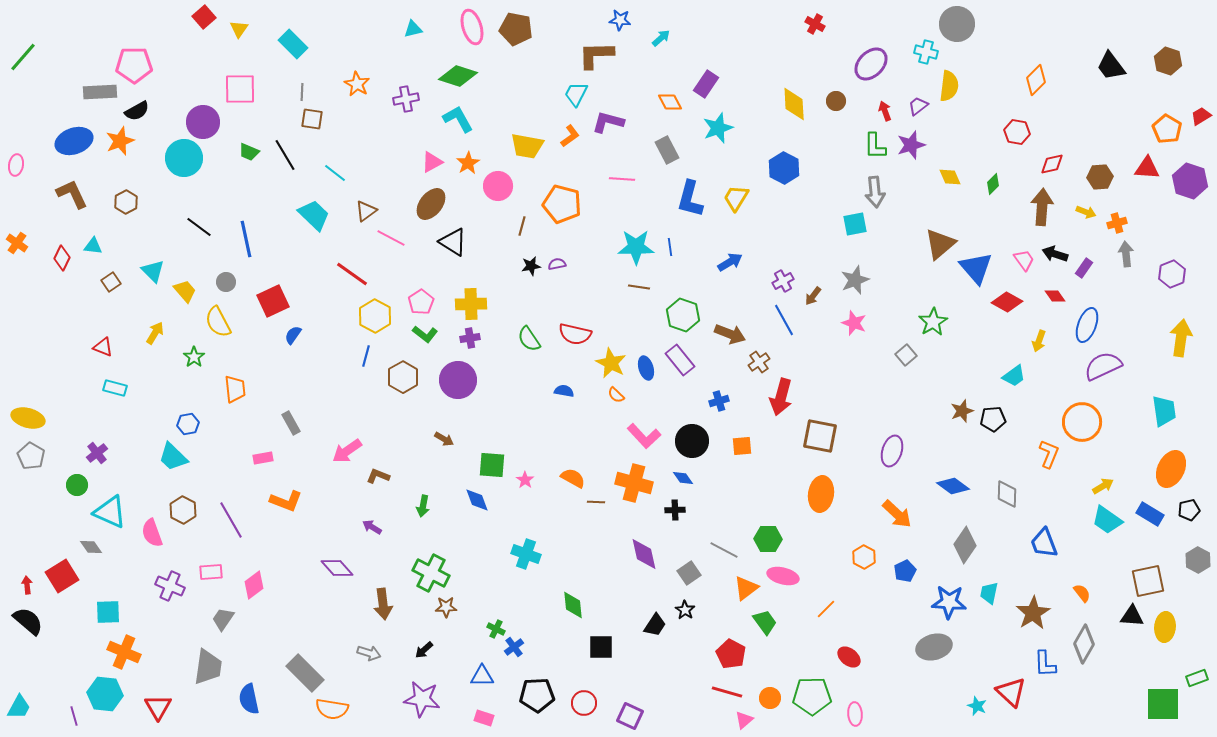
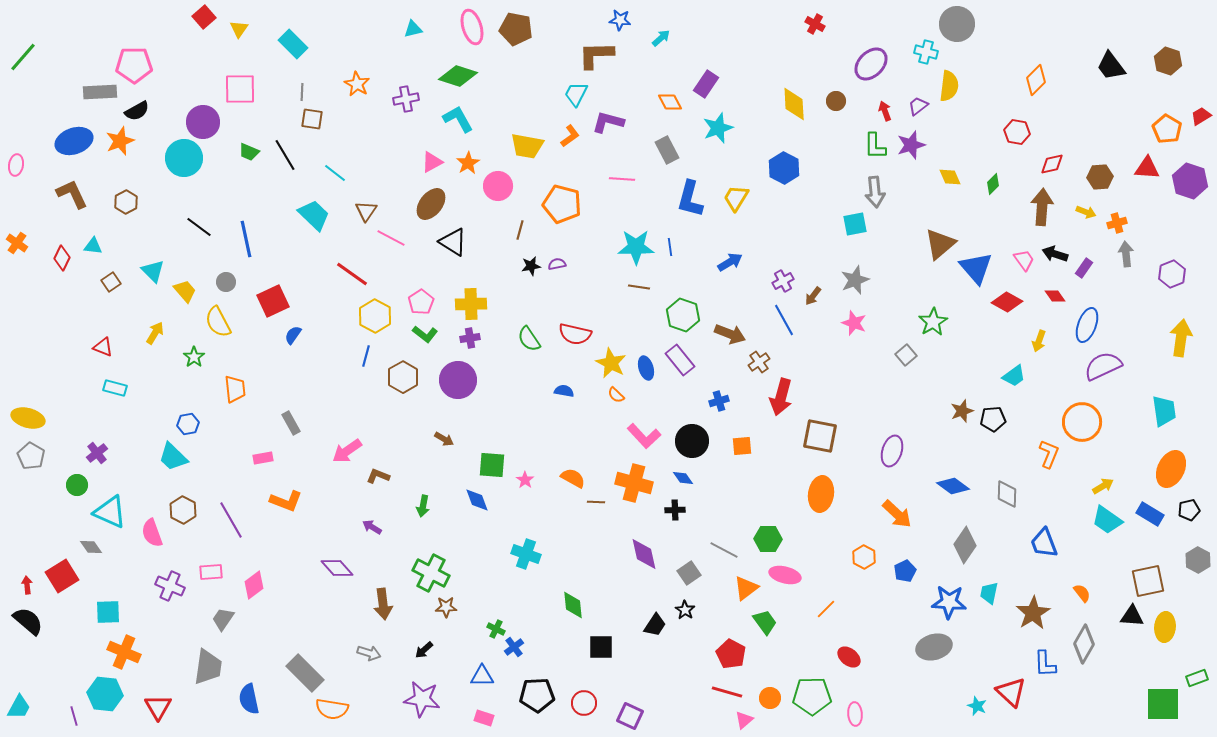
brown triangle at (366, 211): rotated 20 degrees counterclockwise
brown line at (522, 226): moved 2 px left, 4 px down
pink ellipse at (783, 576): moved 2 px right, 1 px up
